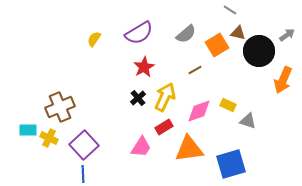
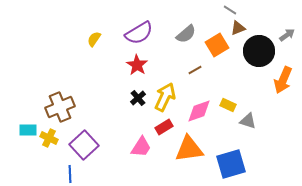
brown triangle: moved 5 px up; rotated 35 degrees counterclockwise
red star: moved 7 px left, 2 px up; rotated 10 degrees counterclockwise
blue line: moved 13 px left
